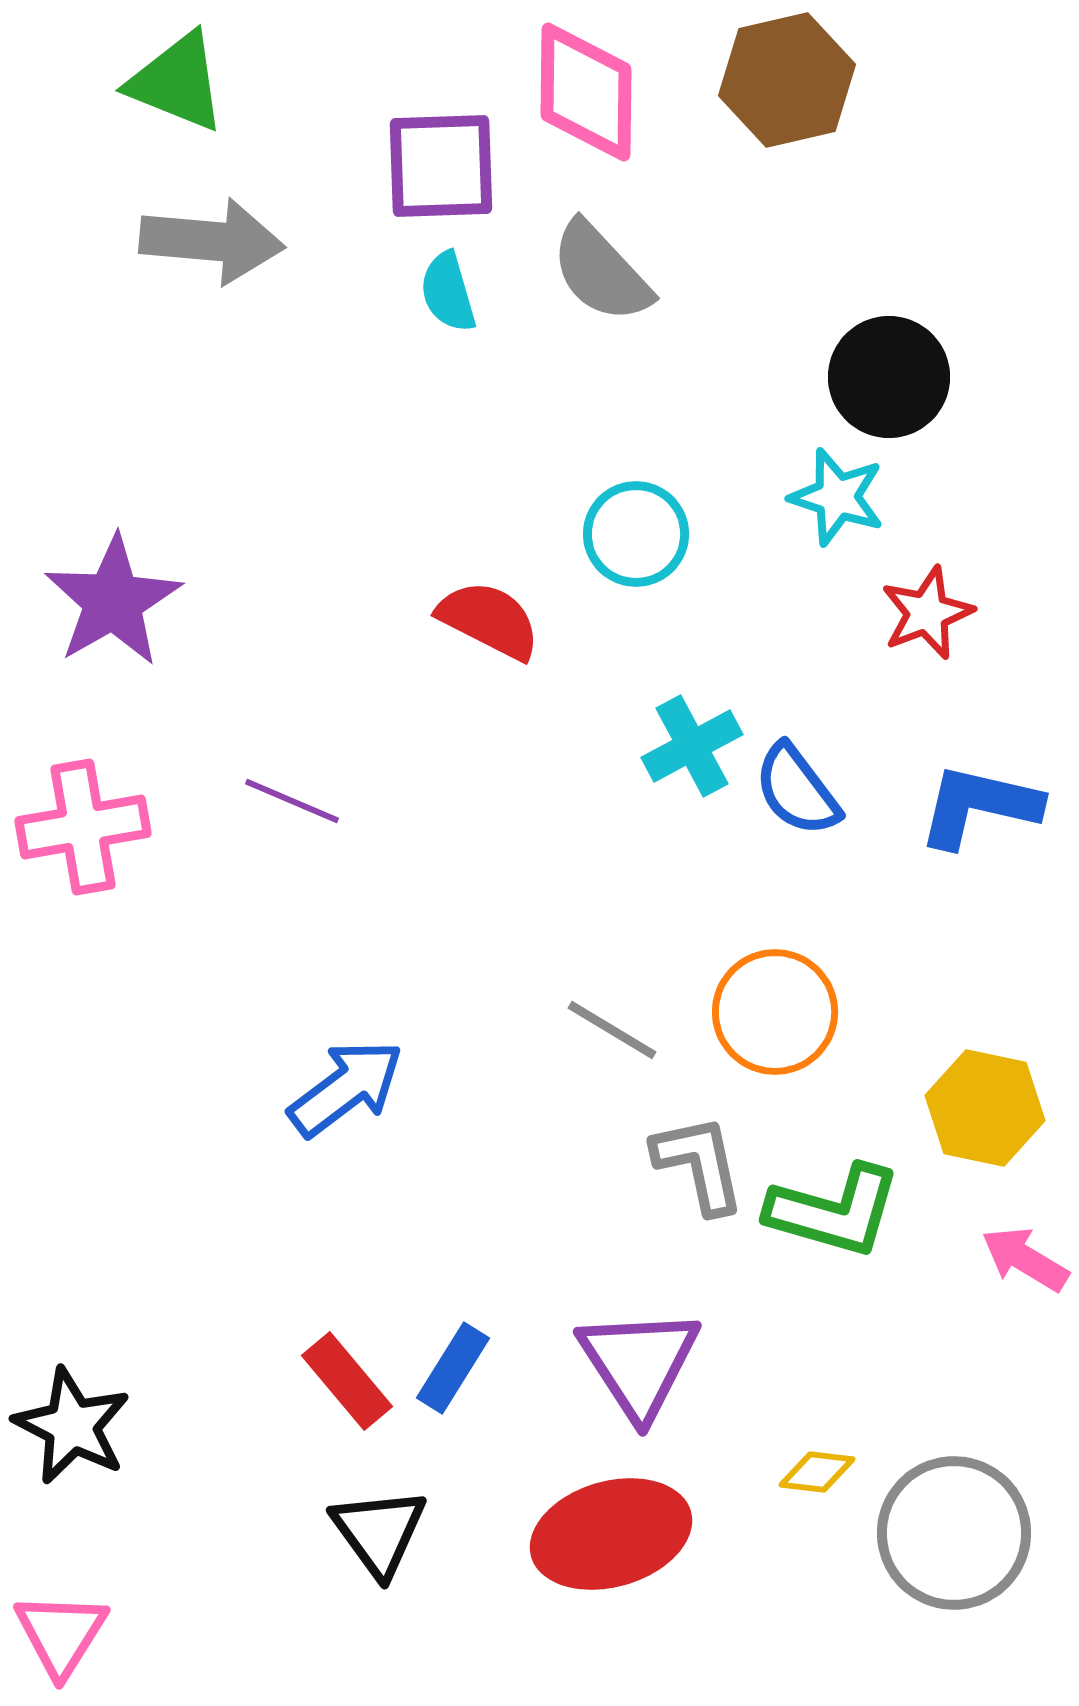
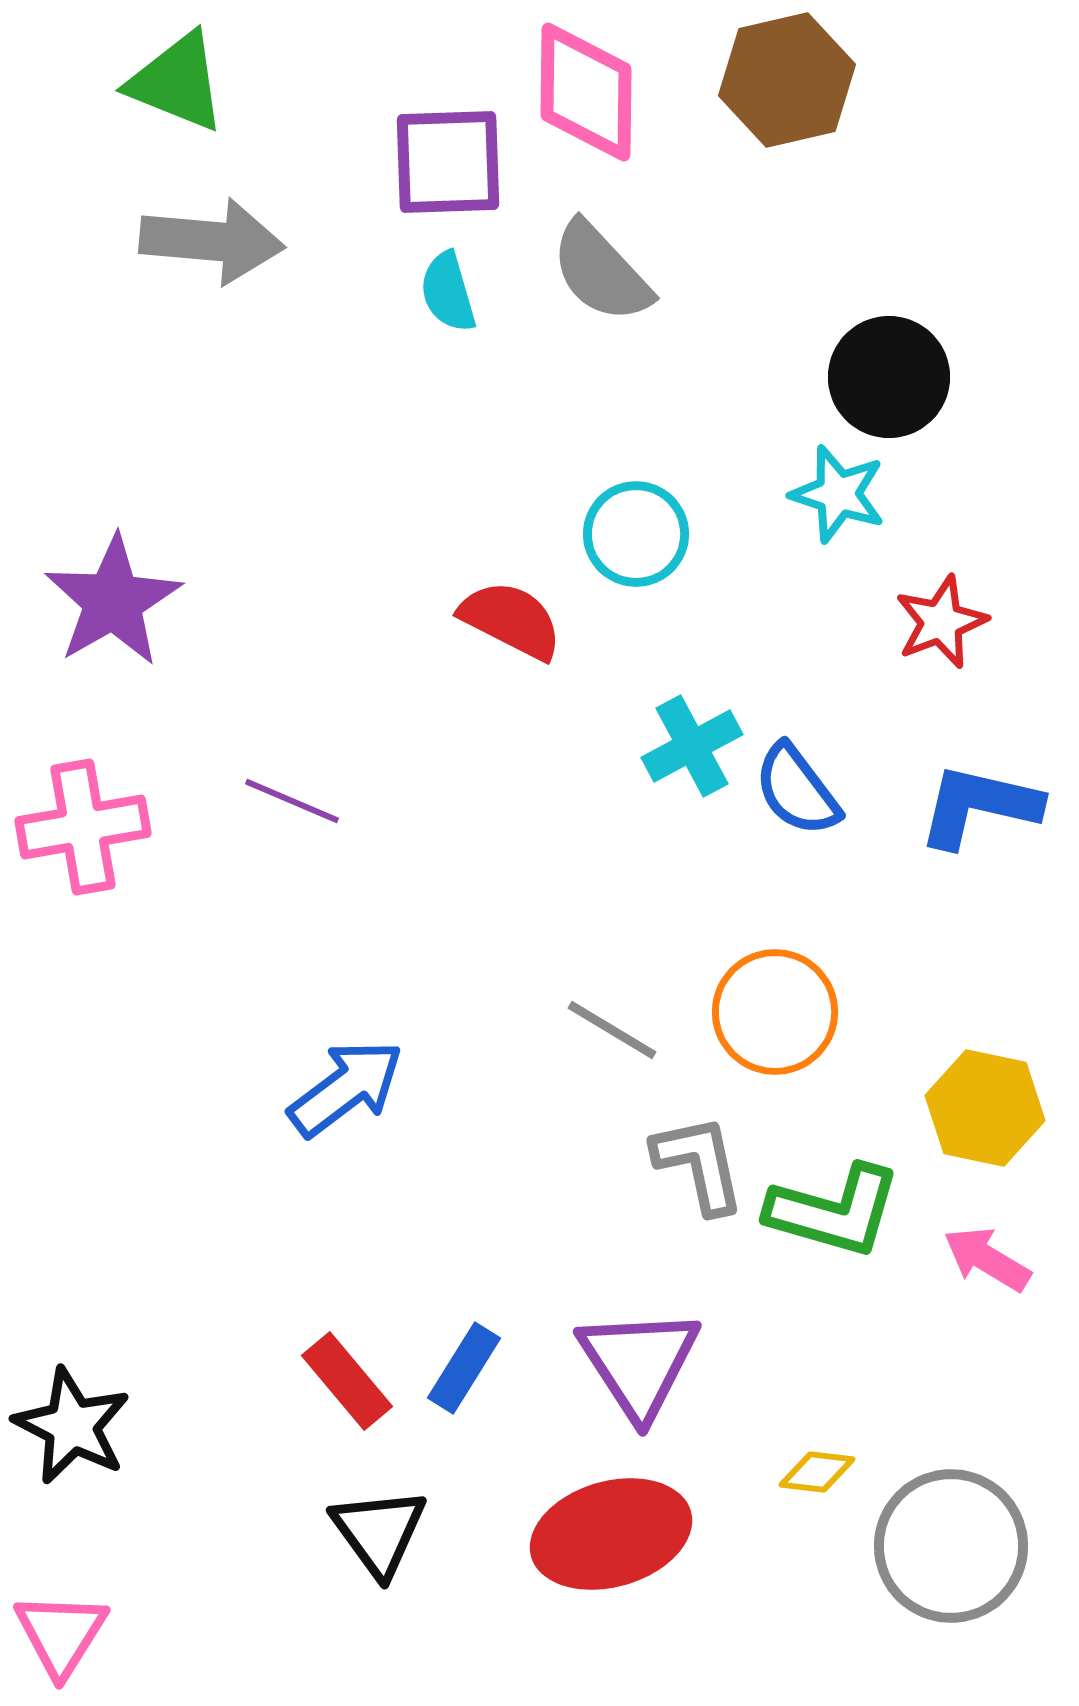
purple square: moved 7 px right, 4 px up
cyan star: moved 1 px right, 3 px up
red star: moved 14 px right, 9 px down
red semicircle: moved 22 px right
pink arrow: moved 38 px left
blue rectangle: moved 11 px right
gray circle: moved 3 px left, 13 px down
